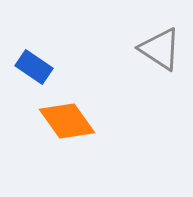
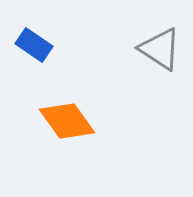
blue rectangle: moved 22 px up
